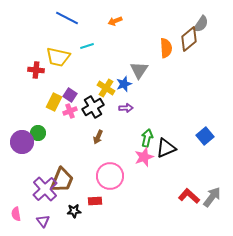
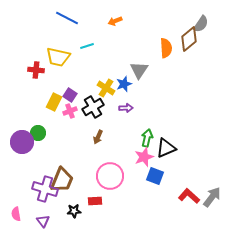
blue square: moved 50 px left, 40 px down; rotated 30 degrees counterclockwise
purple cross: rotated 30 degrees counterclockwise
